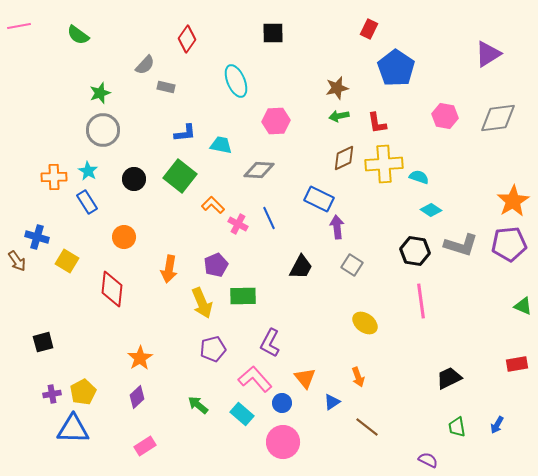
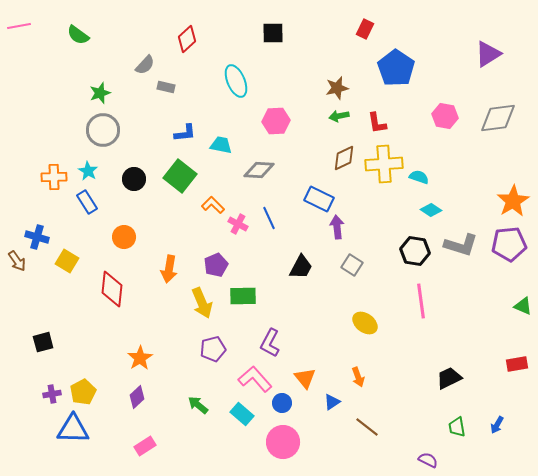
red rectangle at (369, 29): moved 4 px left
red diamond at (187, 39): rotated 12 degrees clockwise
